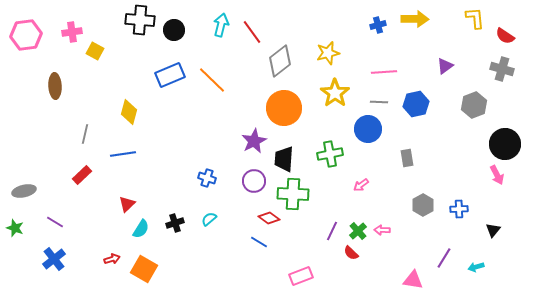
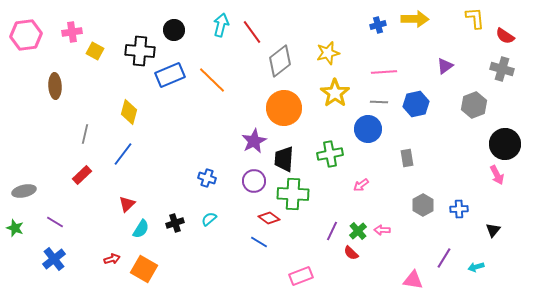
black cross at (140, 20): moved 31 px down
blue line at (123, 154): rotated 45 degrees counterclockwise
